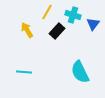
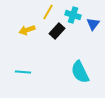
yellow line: moved 1 px right
yellow arrow: rotated 77 degrees counterclockwise
cyan line: moved 1 px left
